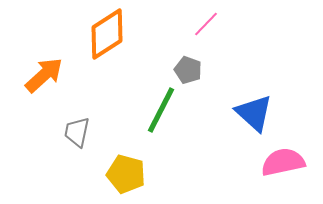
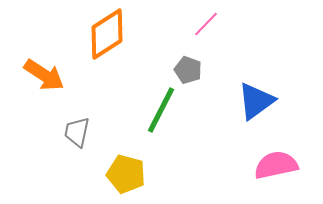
orange arrow: rotated 75 degrees clockwise
blue triangle: moved 2 px right, 12 px up; rotated 42 degrees clockwise
pink semicircle: moved 7 px left, 3 px down
